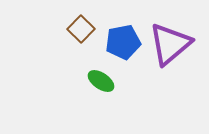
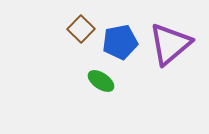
blue pentagon: moved 3 px left
